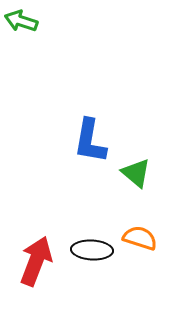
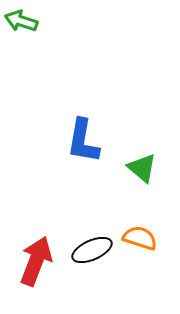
blue L-shape: moved 7 px left
green triangle: moved 6 px right, 5 px up
black ellipse: rotated 27 degrees counterclockwise
